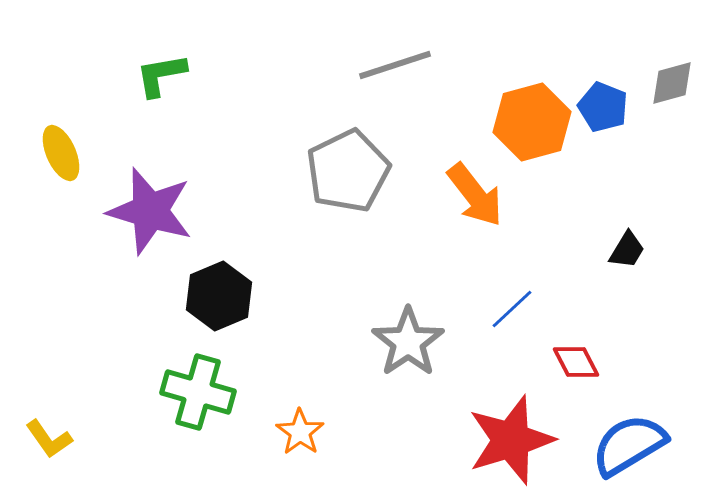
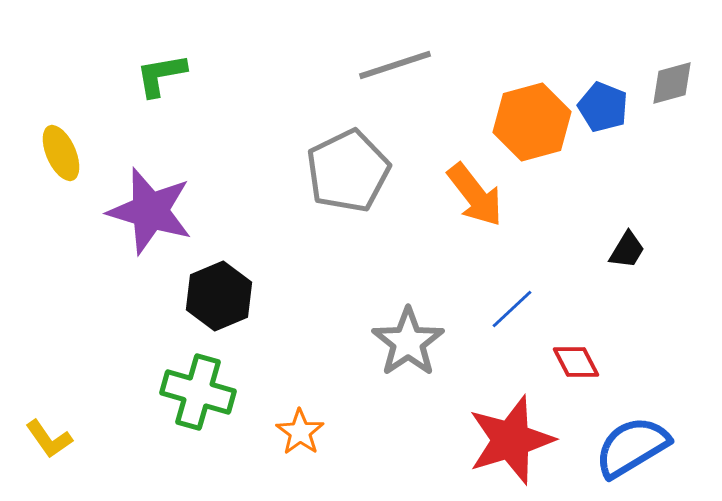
blue semicircle: moved 3 px right, 2 px down
